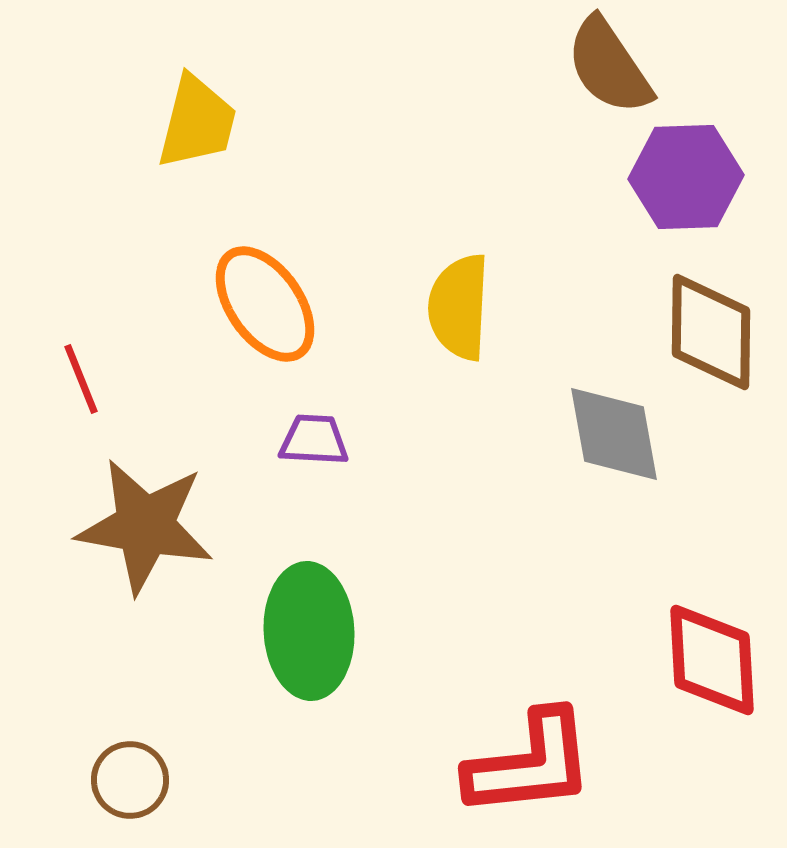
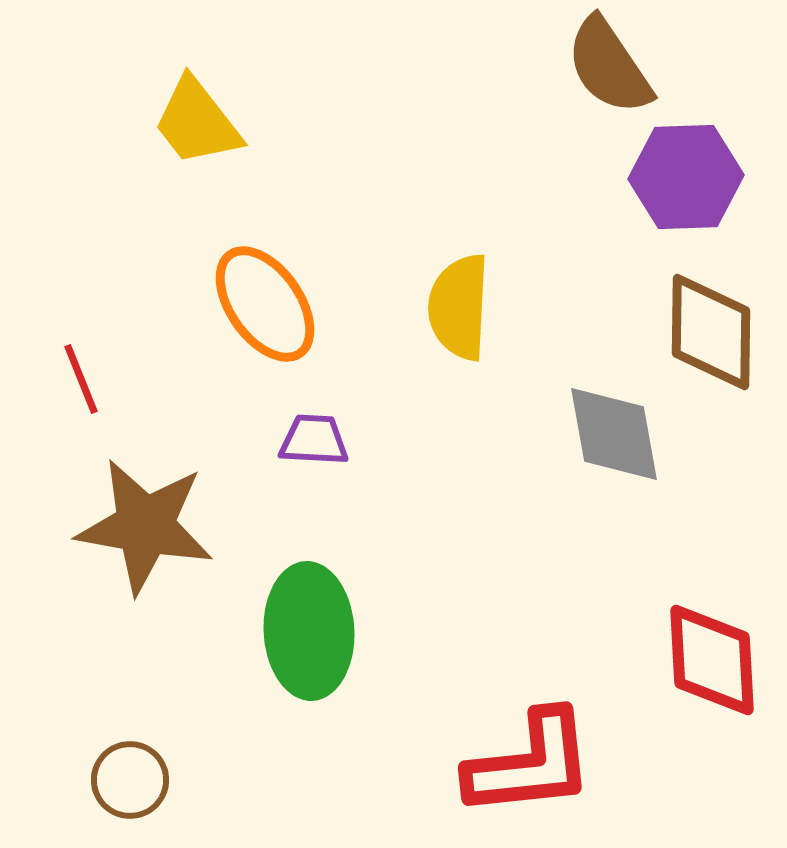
yellow trapezoid: rotated 128 degrees clockwise
